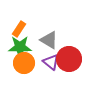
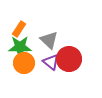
gray triangle: rotated 12 degrees clockwise
